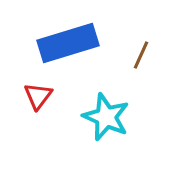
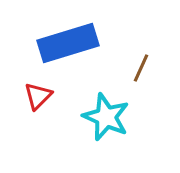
brown line: moved 13 px down
red triangle: rotated 8 degrees clockwise
